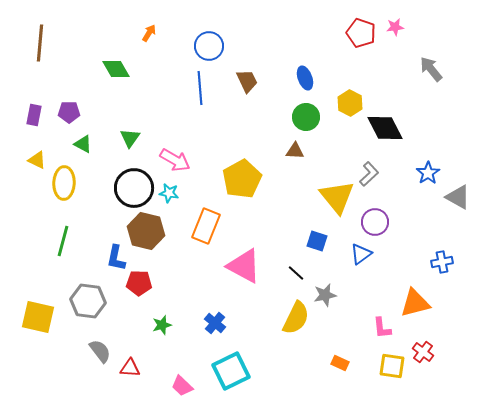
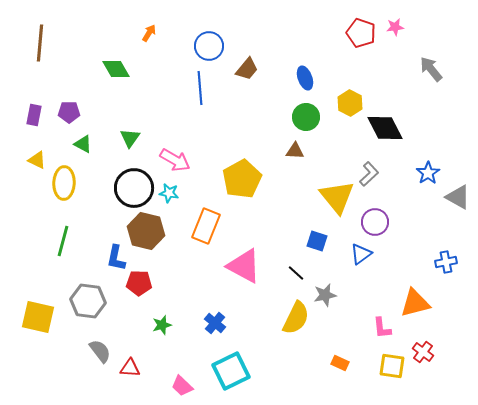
brown trapezoid at (247, 81): moved 12 px up; rotated 65 degrees clockwise
blue cross at (442, 262): moved 4 px right
